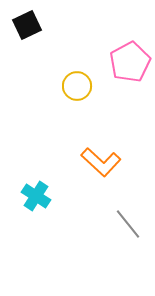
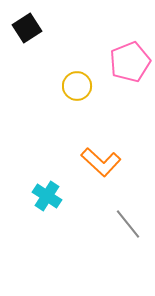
black square: moved 3 px down; rotated 8 degrees counterclockwise
pink pentagon: rotated 6 degrees clockwise
cyan cross: moved 11 px right
